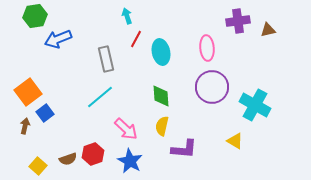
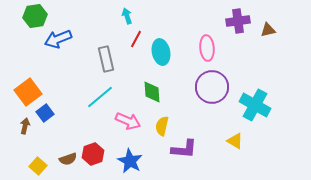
green diamond: moved 9 px left, 4 px up
pink arrow: moved 2 px right, 8 px up; rotated 20 degrees counterclockwise
